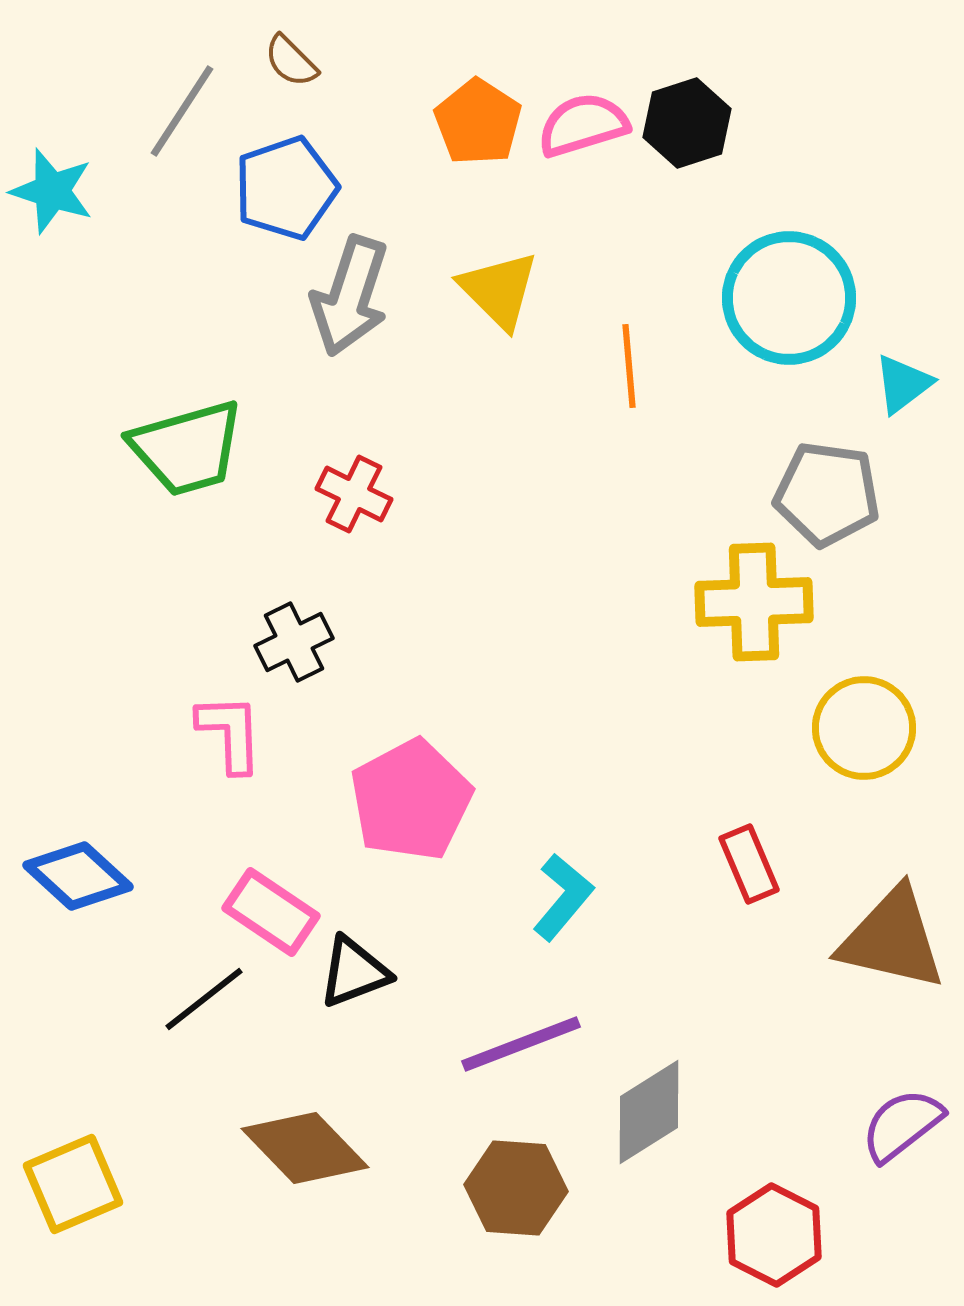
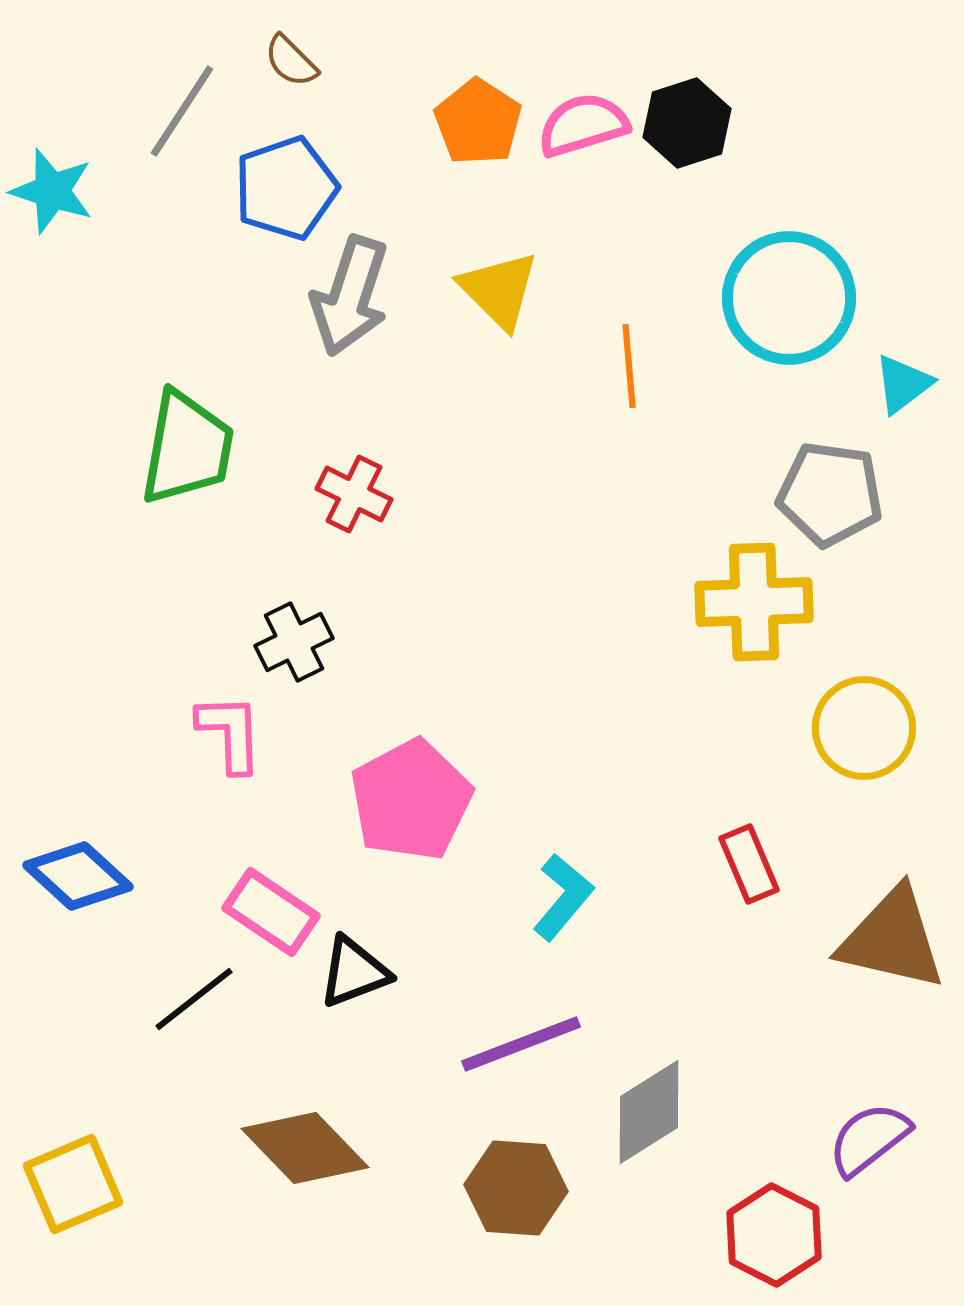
green trapezoid: rotated 64 degrees counterclockwise
gray pentagon: moved 3 px right
black line: moved 10 px left
purple semicircle: moved 33 px left, 14 px down
